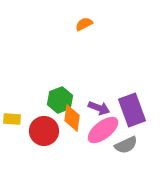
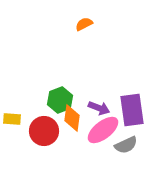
purple rectangle: rotated 12 degrees clockwise
